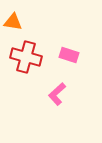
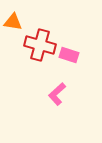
red cross: moved 14 px right, 12 px up
